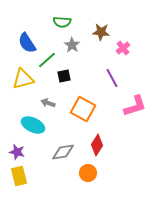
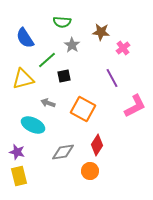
blue semicircle: moved 2 px left, 5 px up
pink L-shape: rotated 10 degrees counterclockwise
orange circle: moved 2 px right, 2 px up
